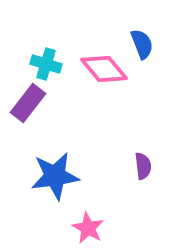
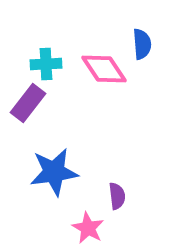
blue semicircle: rotated 16 degrees clockwise
cyan cross: rotated 20 degrees counterclockwise
pink diamond: rotated 6 degrees clockwise
purple semicircle: moved 26 px left, 30 px down
blue star: moved 1 px left, 4 px up
